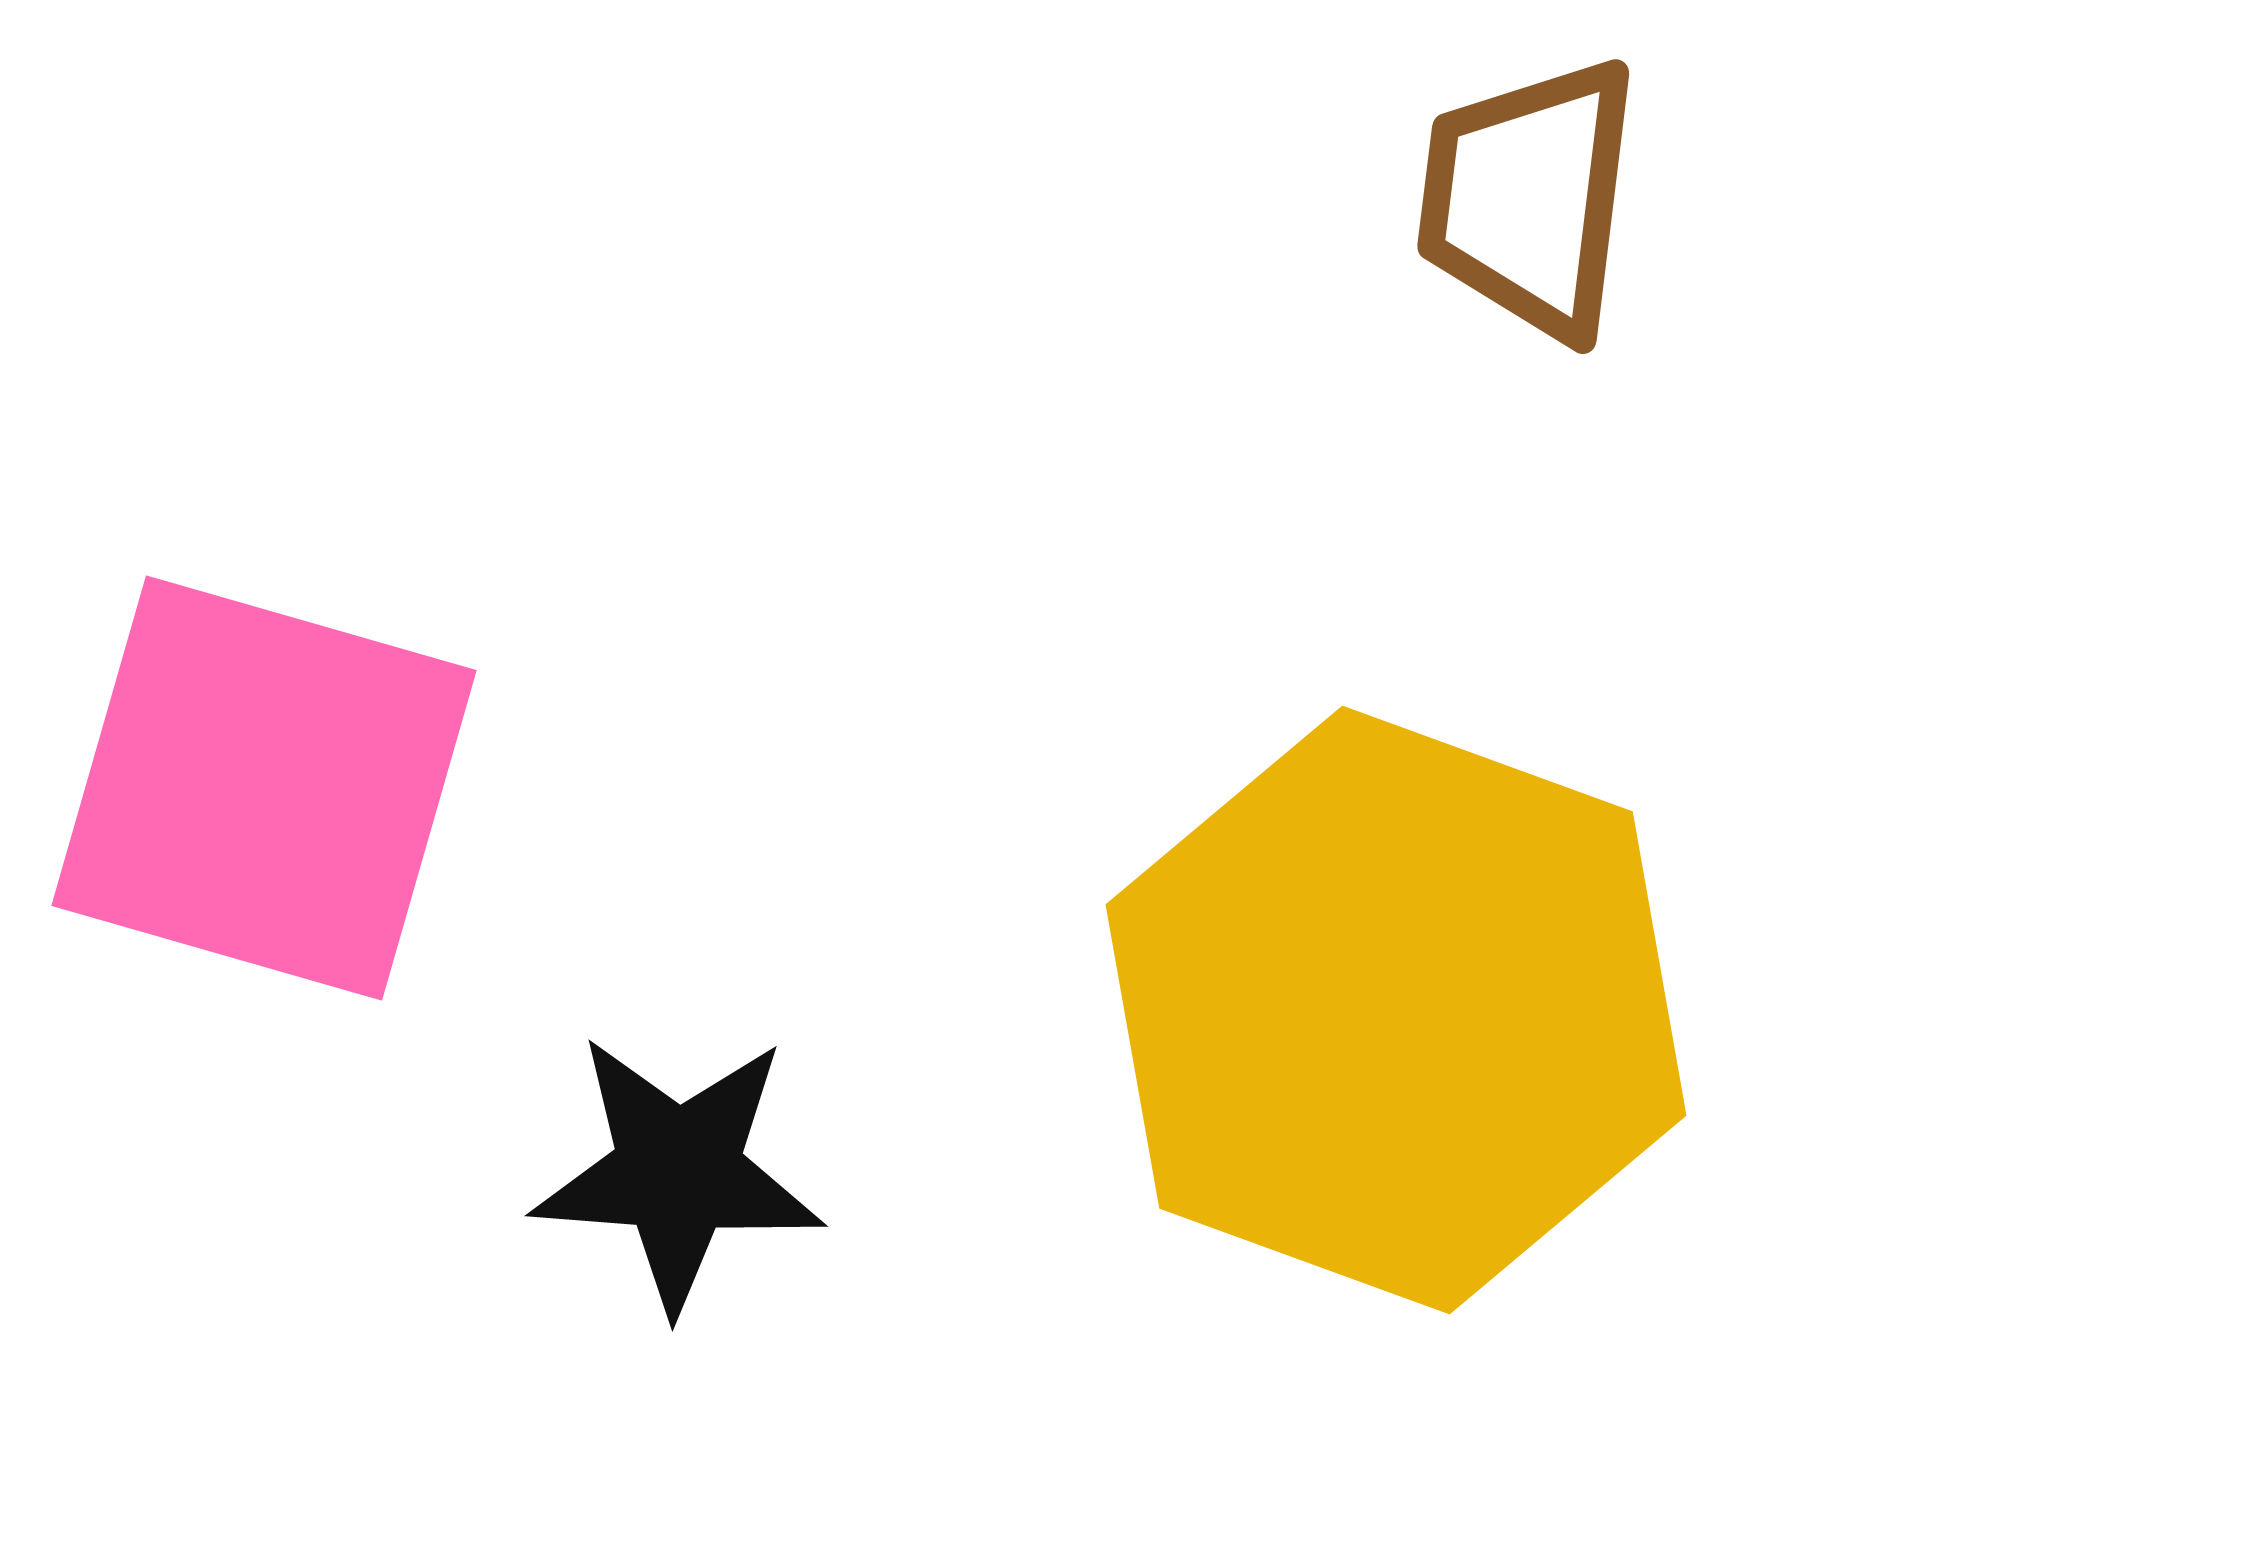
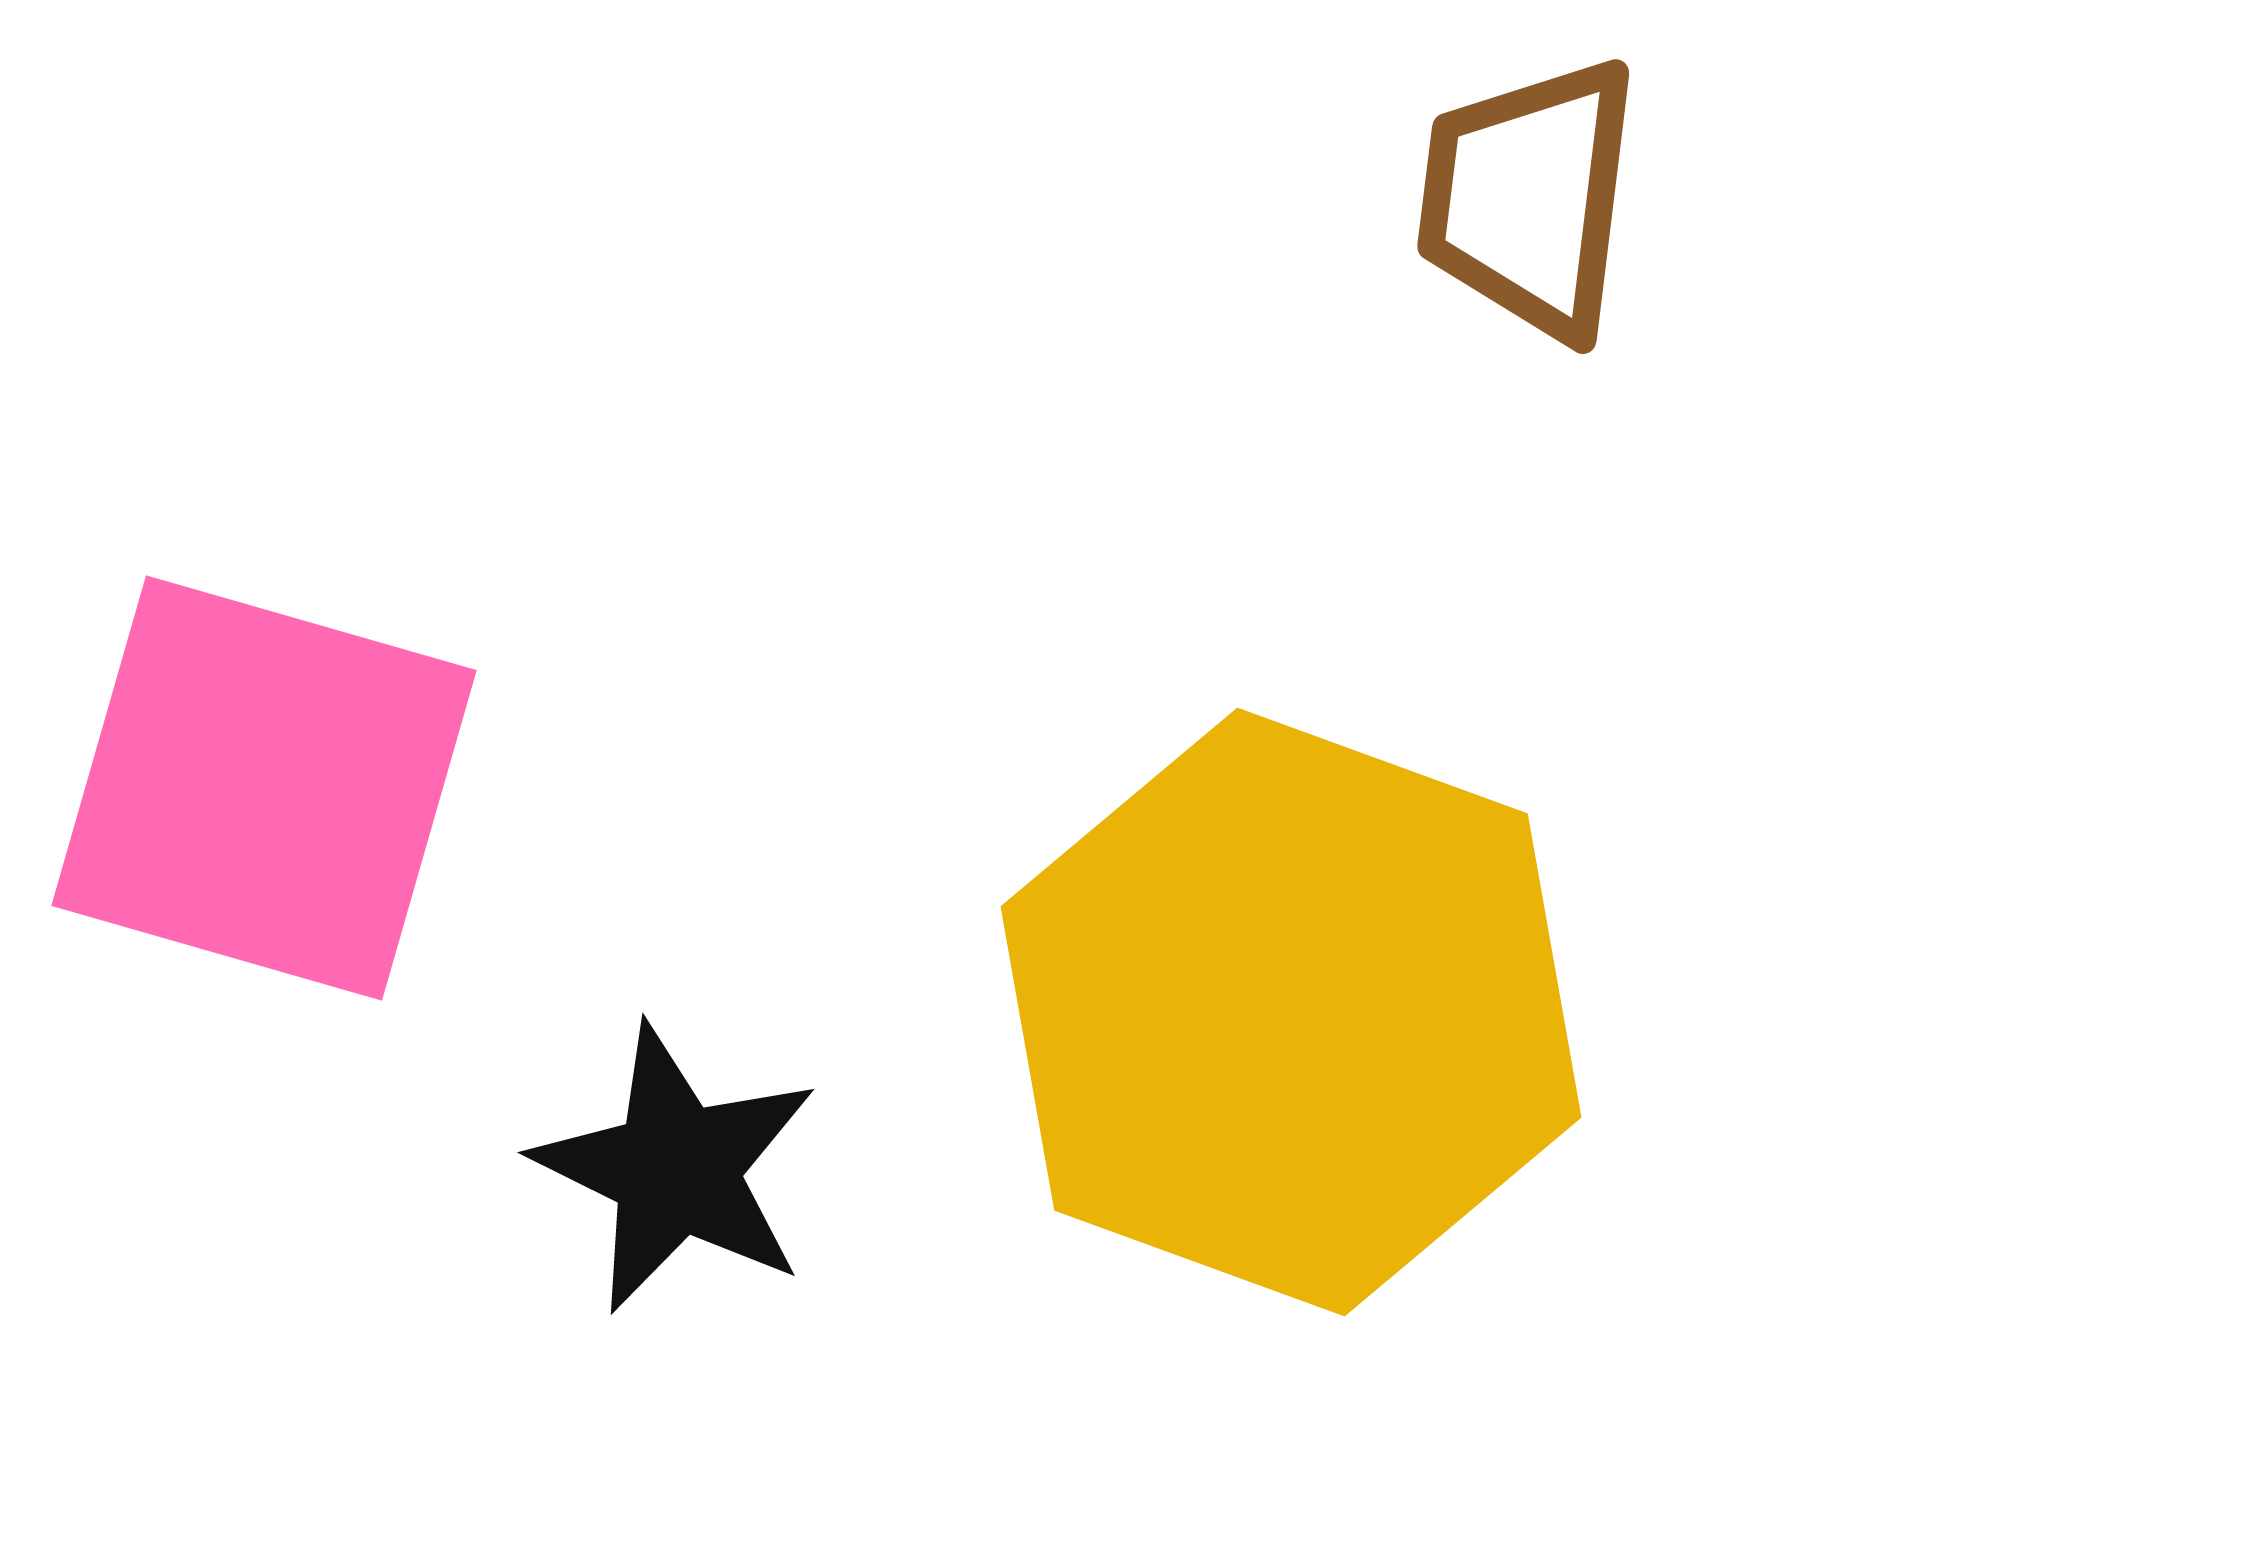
yellow hexagon: moved 105 px left, 2 px down
black star: moved 2 px left, 3 px up; rotated 22 degrees clockwise
